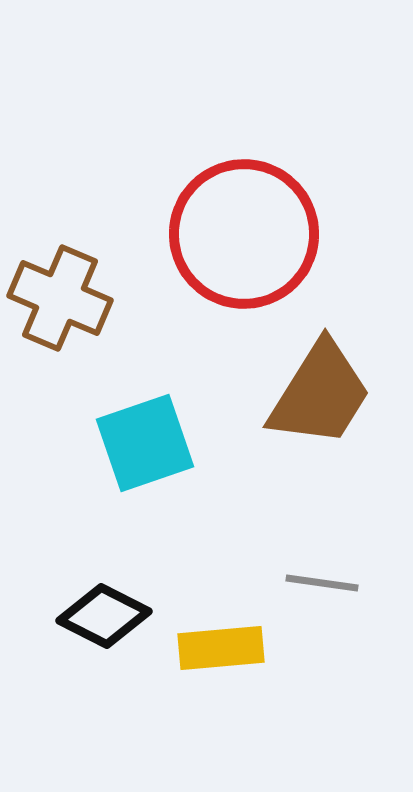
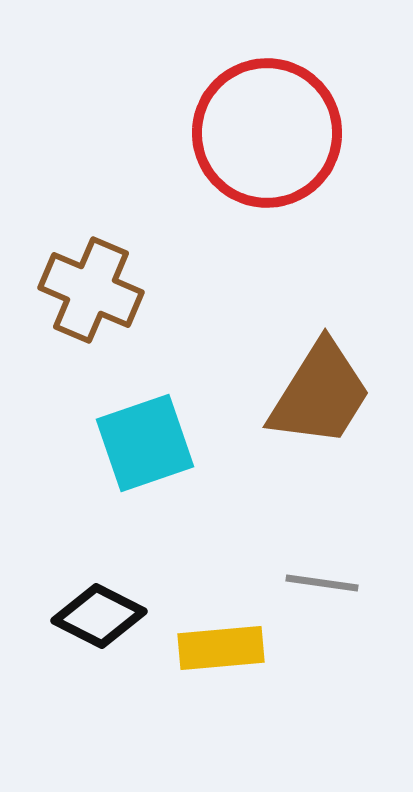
red circle: moved 23 px right, 101 px up
brown cross: moved 31 px right, 8 px up
black diamond: moved 5 px left
